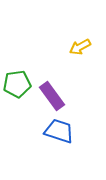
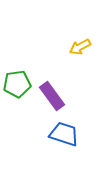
blue trapezoid: moved 5 px right, 3 px down
